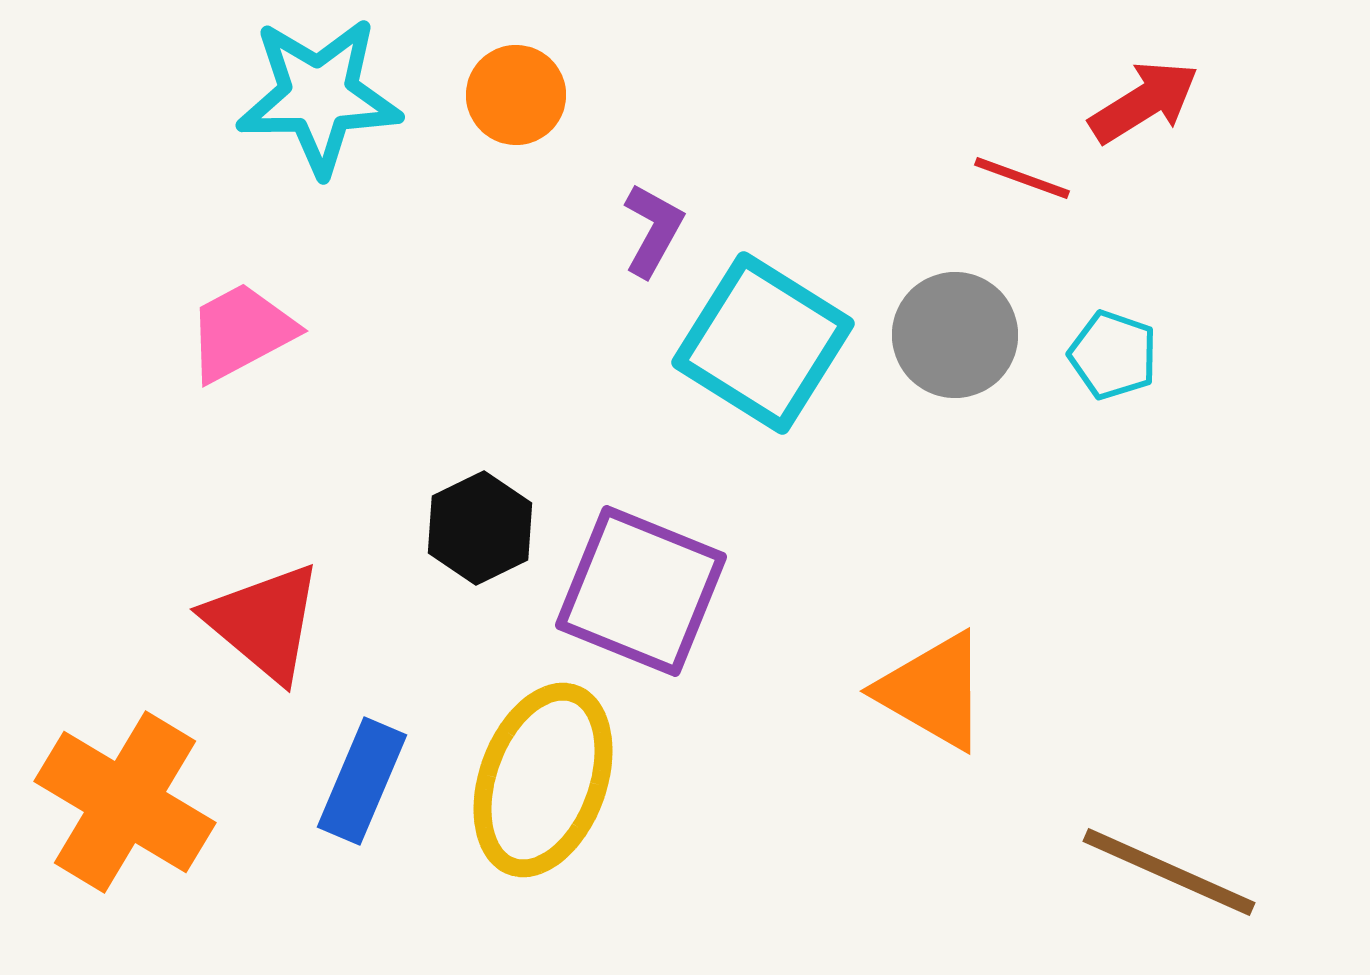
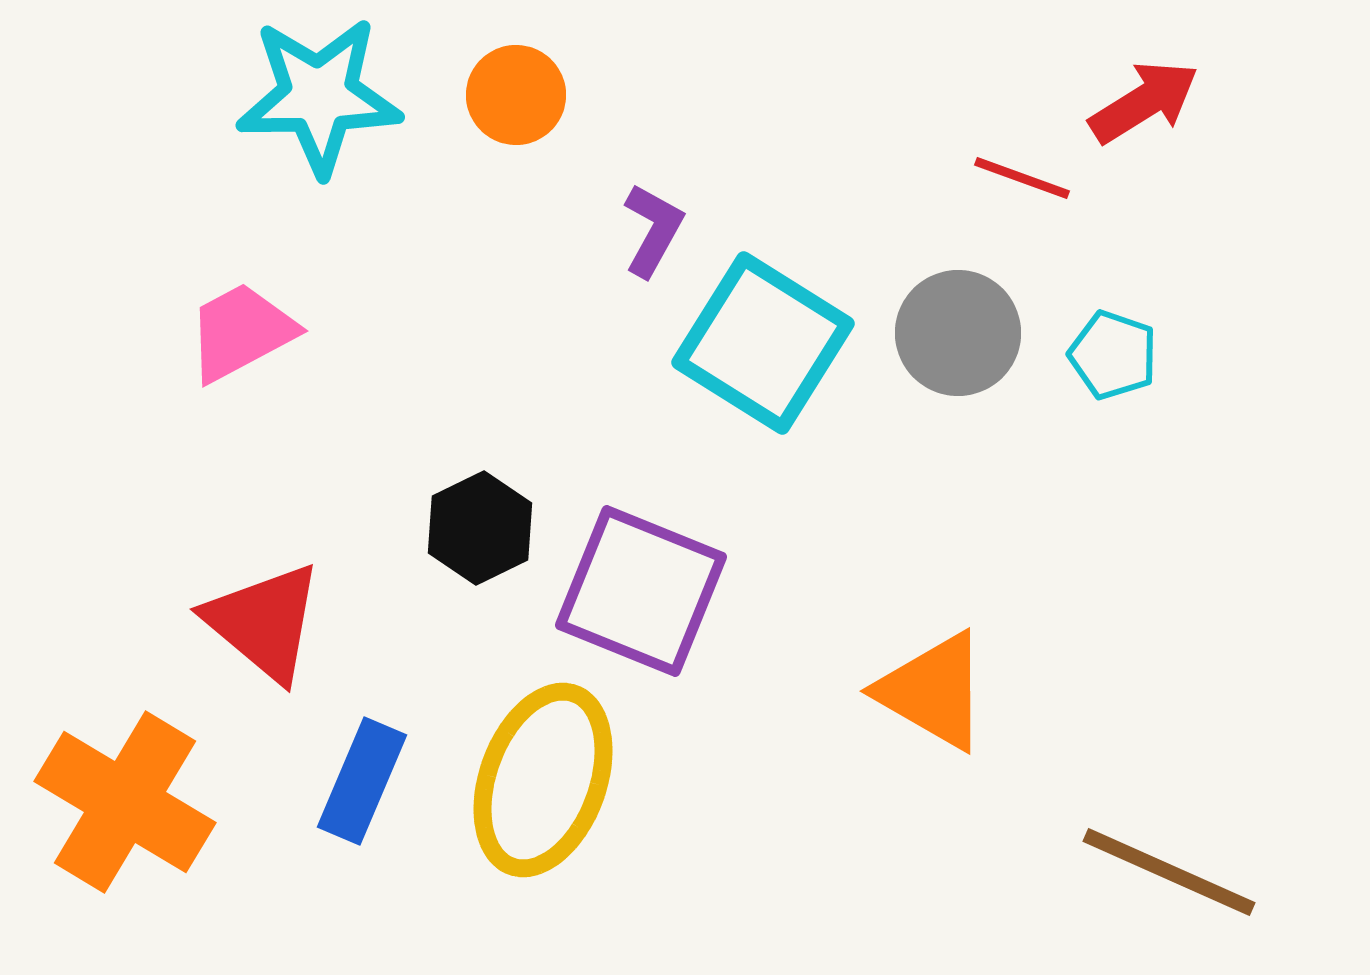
gray circle: moved 3 px right, 2 px up
